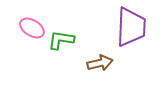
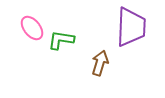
pink ellipse: rotated 20 degrees clockwise
brown arrow: rotated 60 degrees counterclockwise
